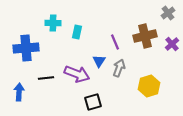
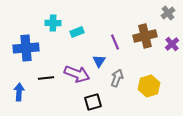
cyan rectangle: rotated 56 degrees clockwise
gray arrow: moved 2 px left, 10 px down
